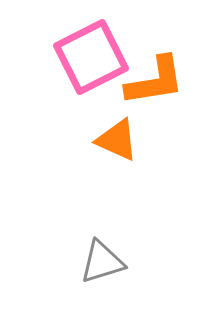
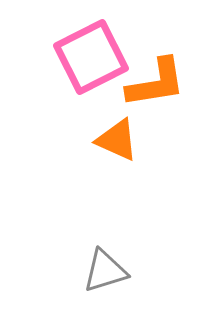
orange L-shape: moved 1 px right, 2 px down
gray triangle: moved 3 px right, 9 px down
